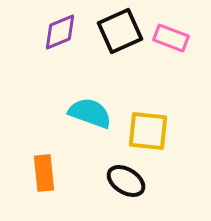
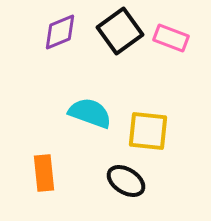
black square: rotated 12 degrees counterclockwise
